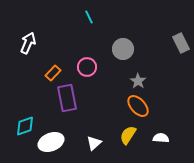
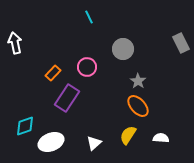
white arrow: moved 13 px left; rotated 35 degrees counterclockwise
purple rectangle: rotated 44 degrees clockwise
